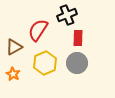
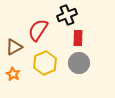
gray circle: moved 2 px right
